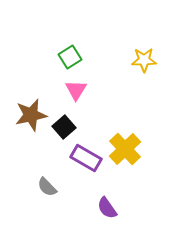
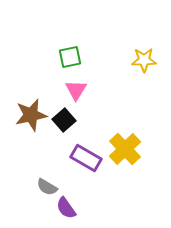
green square: rotated 20 degrees clockwise
black square: moved 7 px up
gray semicircle: rotated 15 degrees counterclockwise
purple semicircle: moved 41 px left
